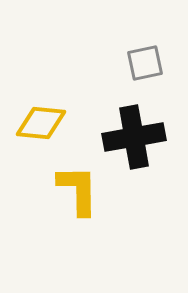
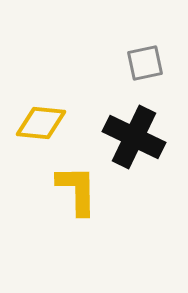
black cross: rotated 36 degrees clockwise
yellow L-shape: moved 1 px left
